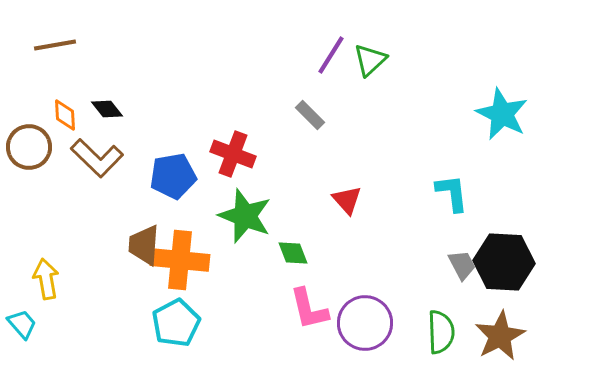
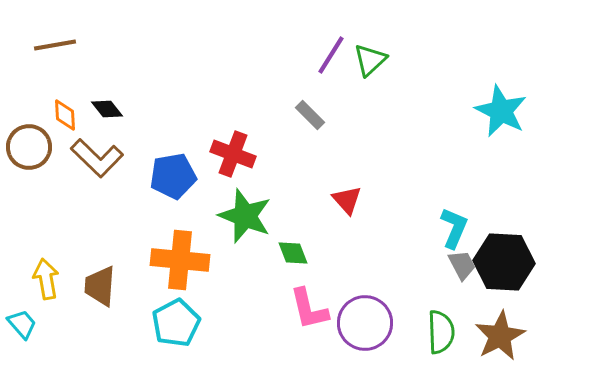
cyan star: moved 1 px left, 3 px up
cyan L-shape: moved 2 px right, 35 px down; rotated 30 degrees clockwise
brown trapezoid: moved 44 px left, 41 px down
